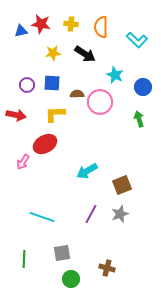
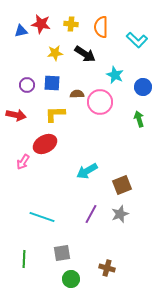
yellow star: moved 2 px right
